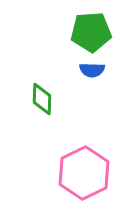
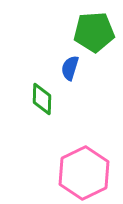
green pentagon: moved 3 px right
blue semicircle: moved 22 px left, 2 px up; rotated 105 degrees clockwise
